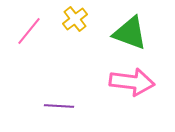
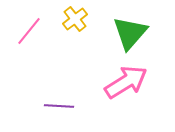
green triangle: rotated 51 degrees clockwise
pink arrow: moved 6 px left; rotated 39 degrees counterclockwise
